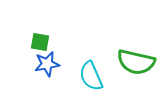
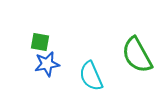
green semicircle: moved 1 px right, 7 px up; rotated 48 degrees clockwise
